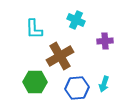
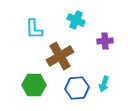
green hexagon: moved 1 px left, 3 px down
